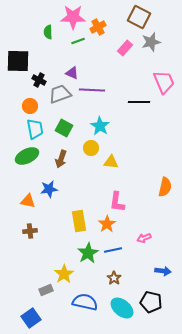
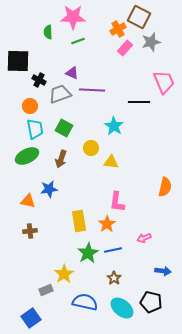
orange cross: moved 20 px right, 2 px down
cyan star: moved 14 px right
